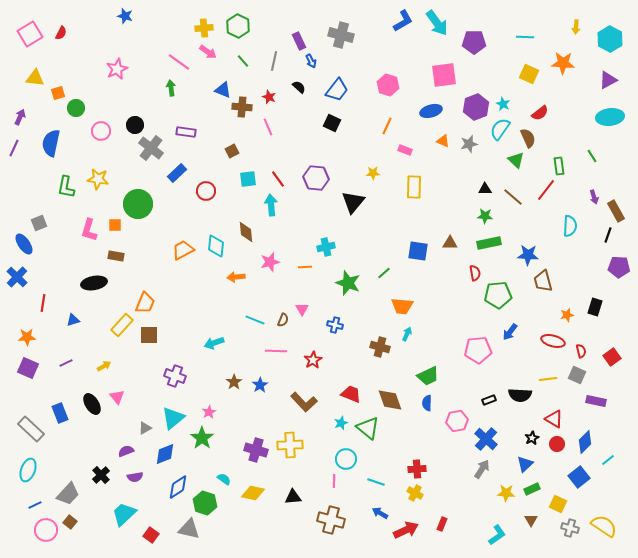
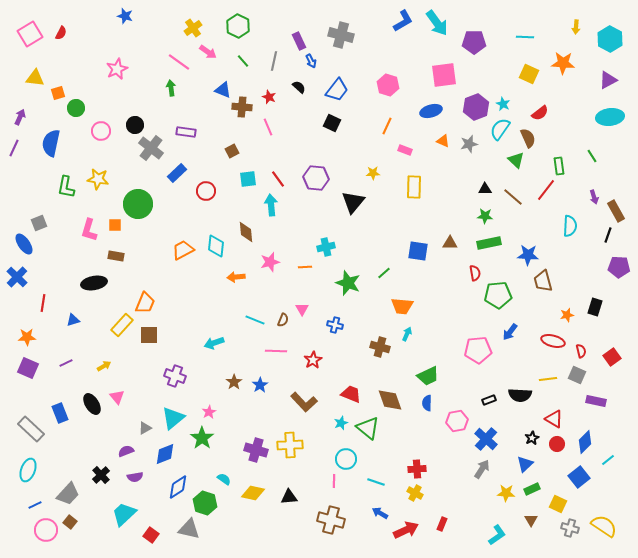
yellow cross at (204, 28): moved 11 px left; rotated 30 degrees counterclockwise
black triangle at (293, 497): moved 4 px left
